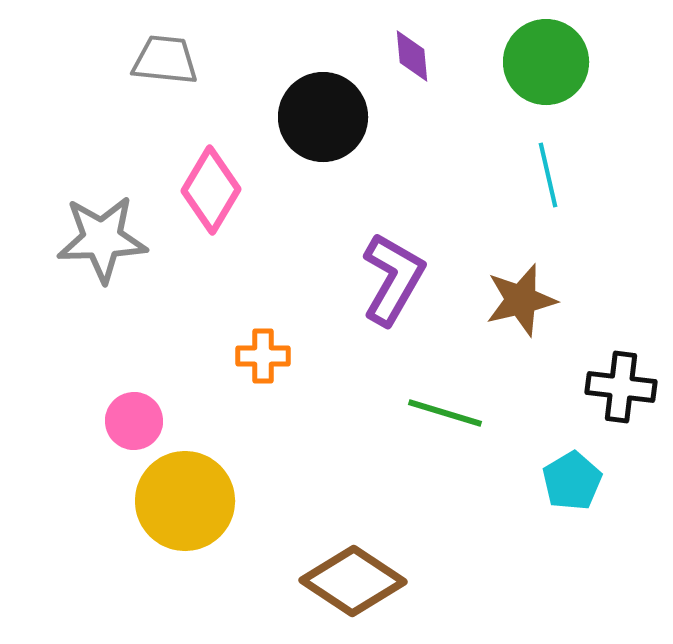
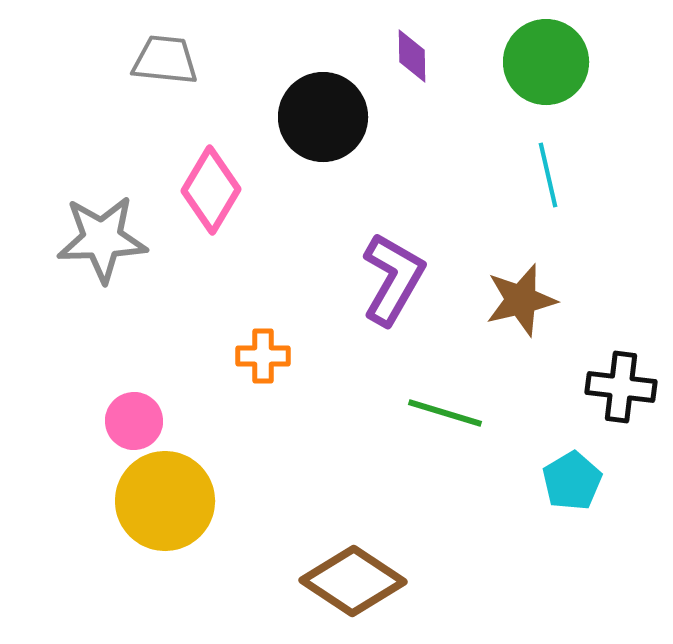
purple diamond: rotated 4 degrees clockwise
yellow circle: moved 20 px left
